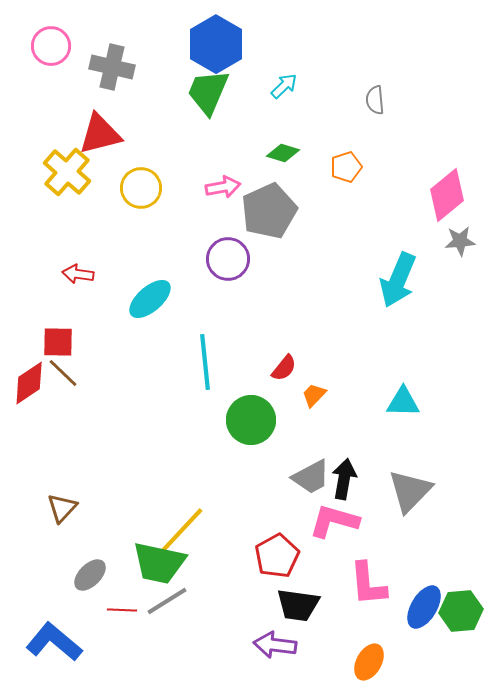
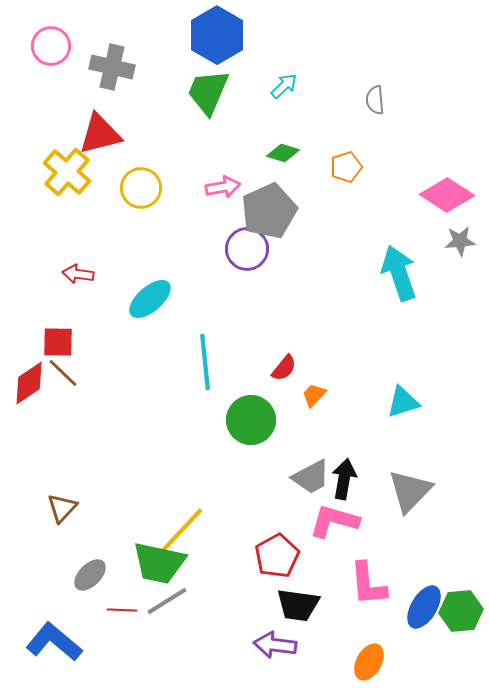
blue hexagon at (216, 44): moved 1 px right, 9 px up
pink diamond at (447, 195): rotated 72 degrees clockwise
purple circle at (228, 259): moved 19 px right, 10 px up
cyan arrow at (398, 280): moved 1 px right, 7 px up; rotated 138 degrees clockwise
cyan triangle at (403, 402): rotated 18 degrees counterclockwise
